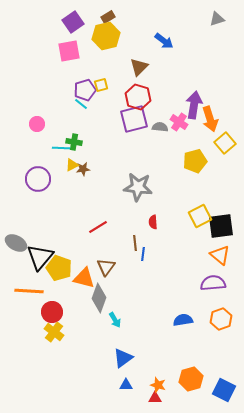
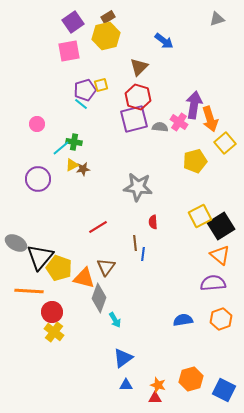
cyan line at (61, 148): rotated 42 degrees counterclockwise
black square at (221, 226): rotated 24 degrees counterclockwise
